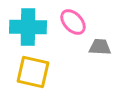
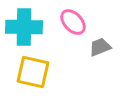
cyan cross: moved 4 px left
gray trapezoid: rotated 25 degrees counterclockwise
